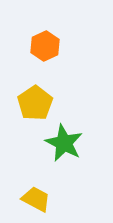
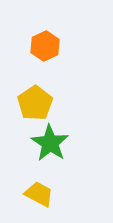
green star: moved 14 px left; rotated 6 degrees clockwise
yellow trapezoid: moved 3 px right, 5 px up
